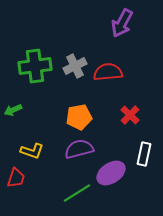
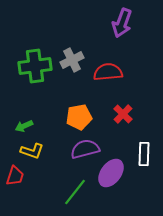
purple arrow: rotated 8 degrees counterclockwise
gray cross: moved 3 px left, 6 px up
green arrow: moved 11 px right, 16 px down
red cross: moved 7 px left, 1 px up
purple semicircle: moved 6 px right
white rectangle: rotated 10 degrees counterclockwise
purple ellipse: rotated 20 degrees counterclockwise
red trapezoid: moved 1 px left, 2 px up
green line: moved 2 px left, 1 px up; rotated 20 degrees counterclockwise
